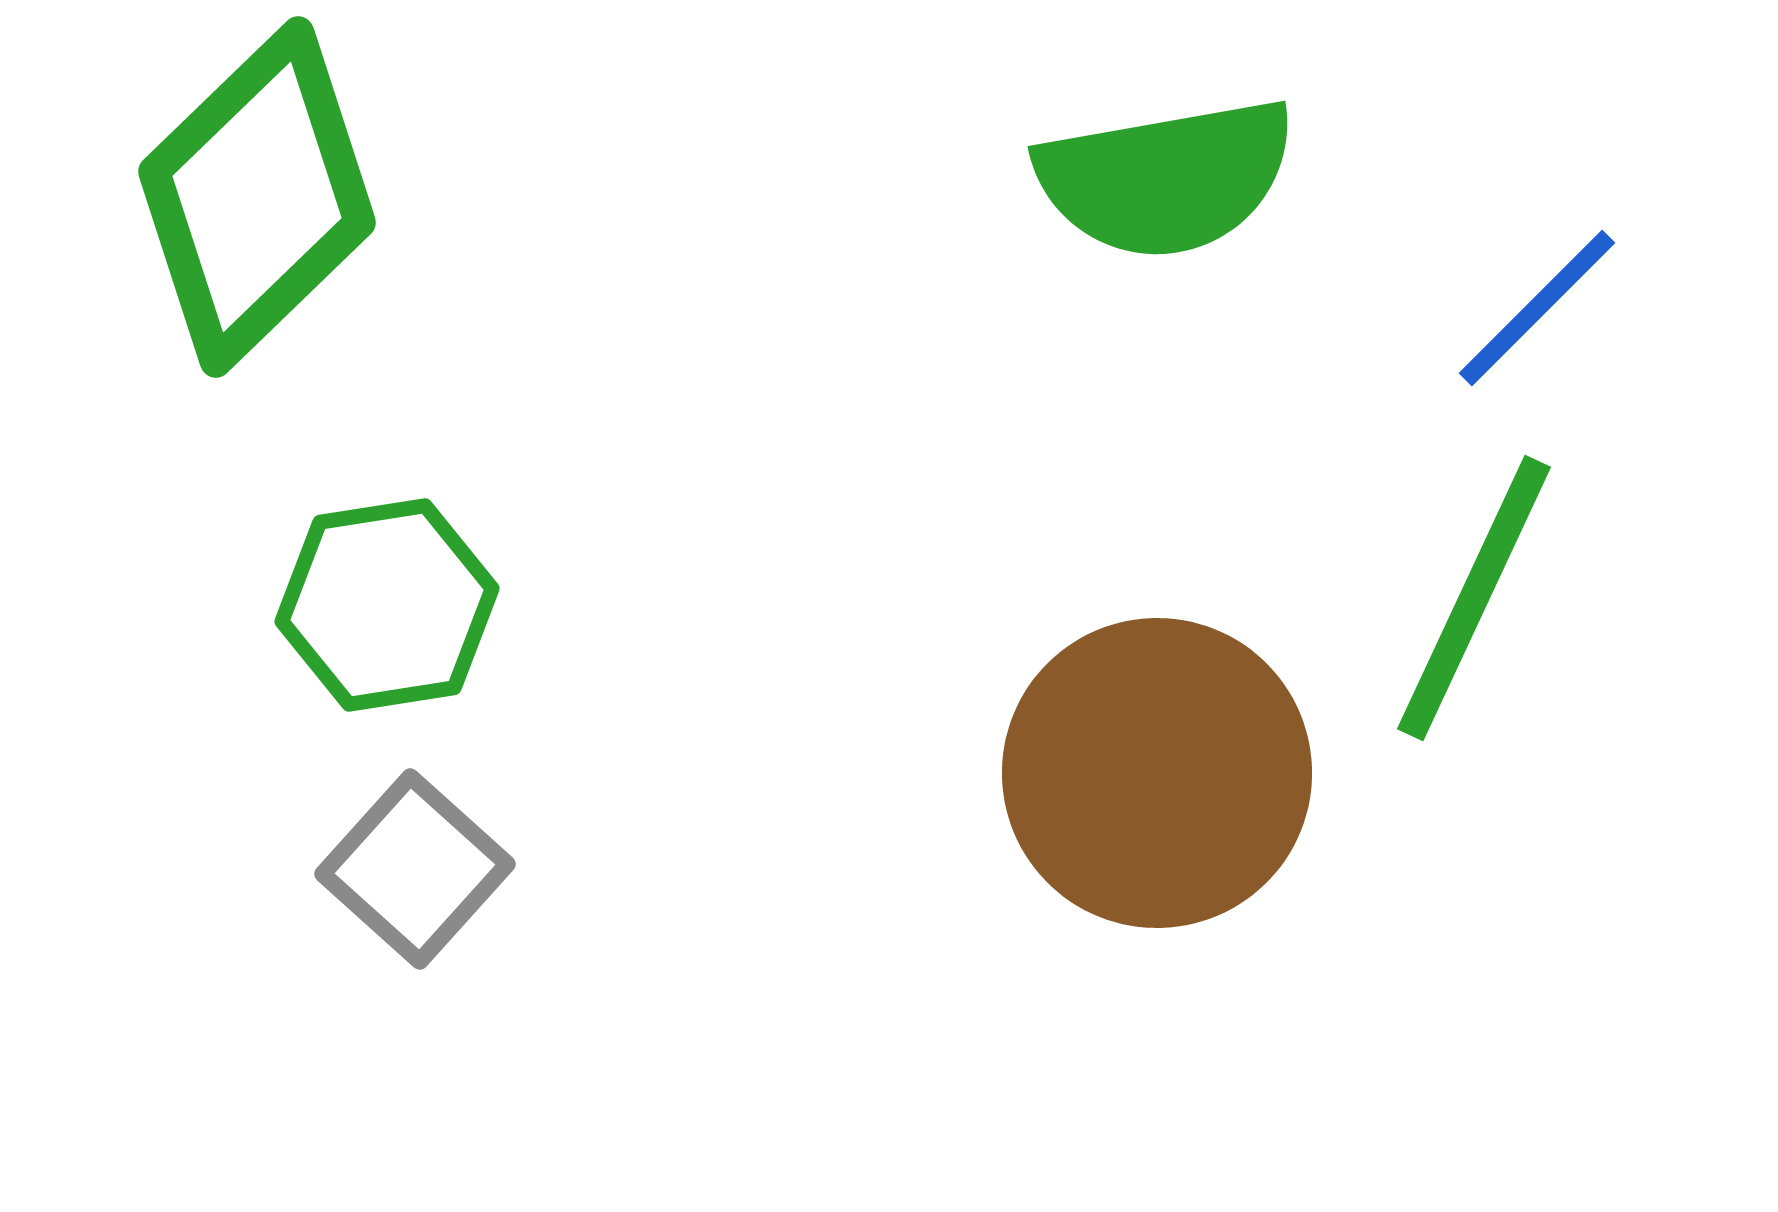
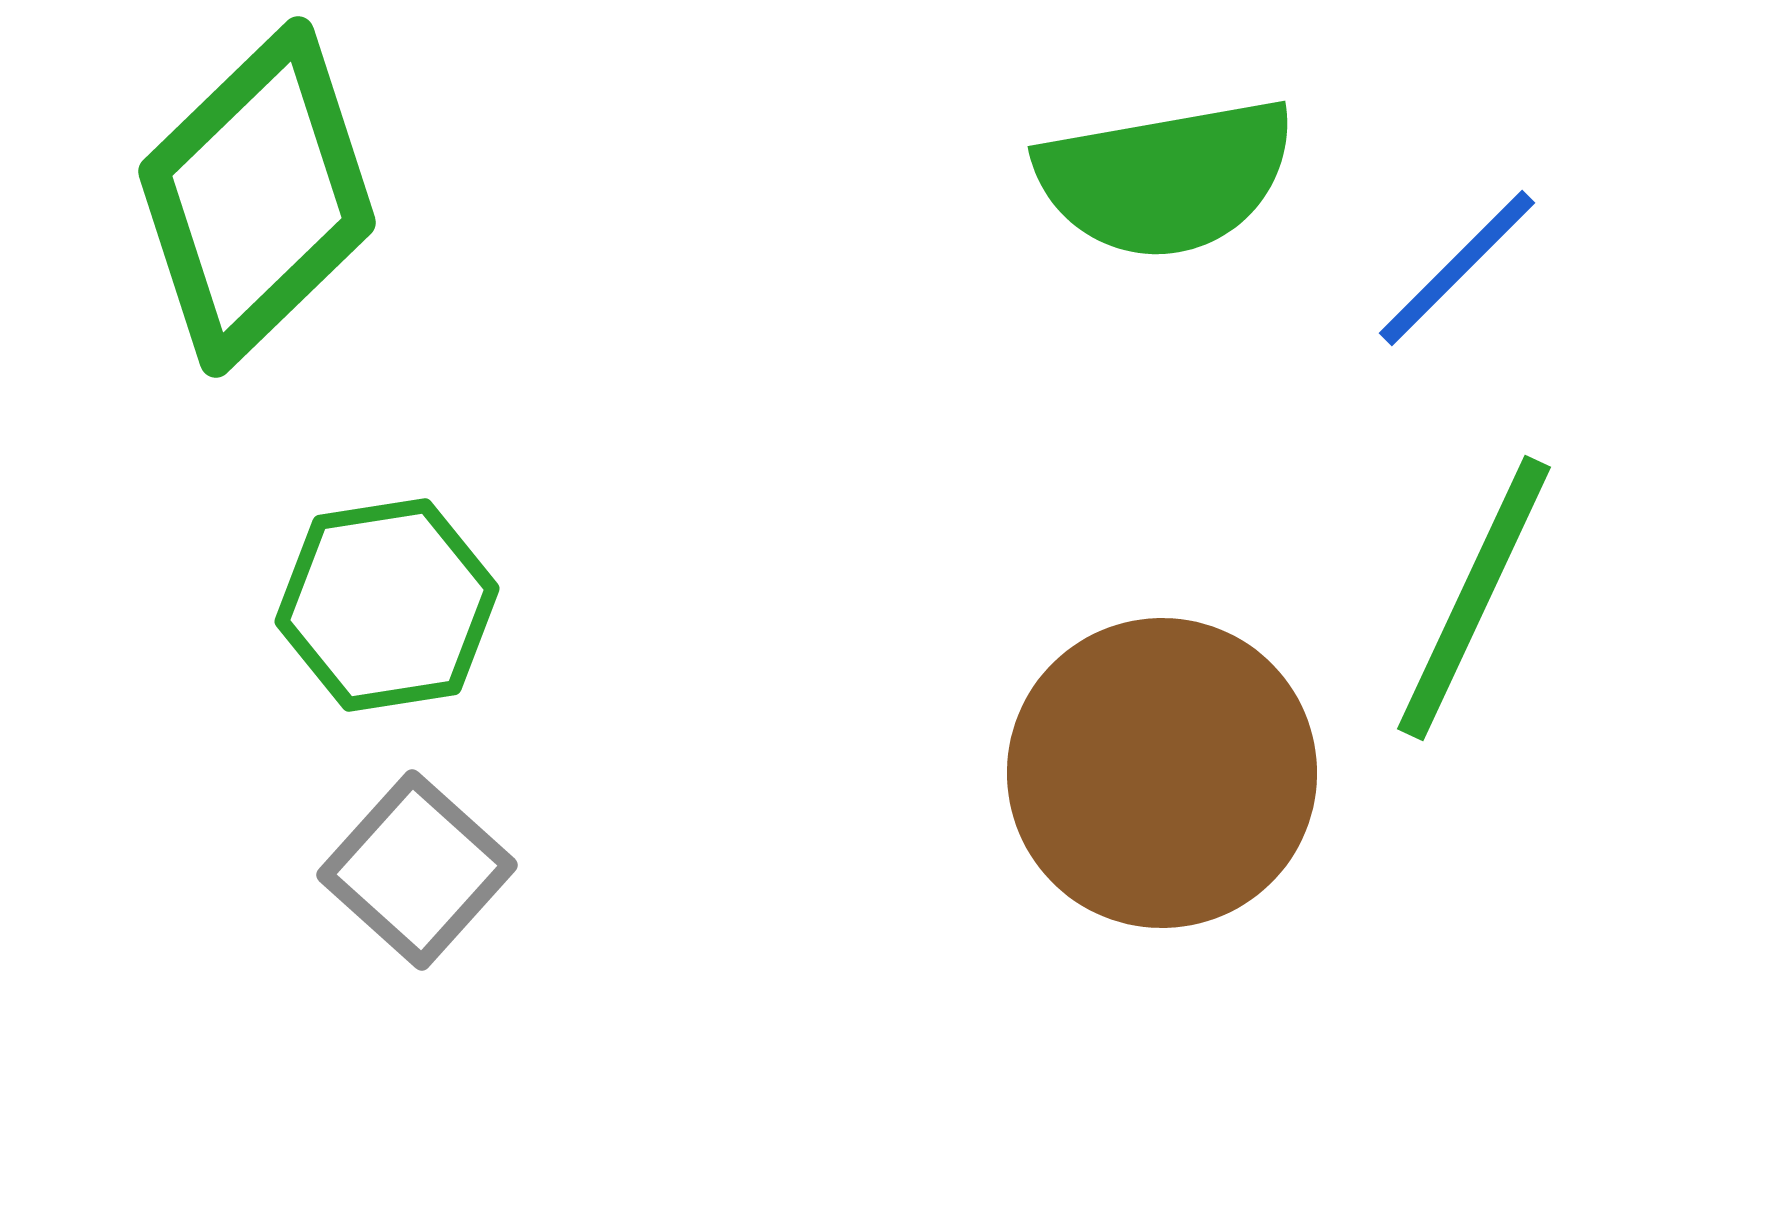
blue line: moved 80 px left, 40 px up
brown circle: moved 5 px right
gray square: moved 2 px right, 1 px down
